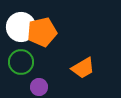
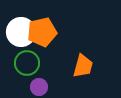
white circle: moved 5 px down
green circle: moved 6 px right, 1 px down
orange trapezoid: moved 2 px up; rotated 45 degrees counterclockwise
